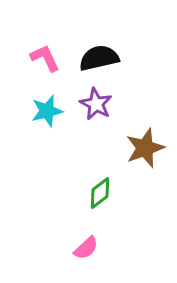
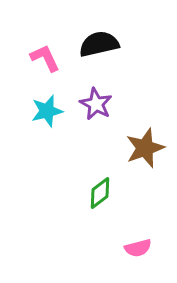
black semicircle: moved 14 px up
pink semicircle: moved 52 px right; rotated 28 degrees clockwise
